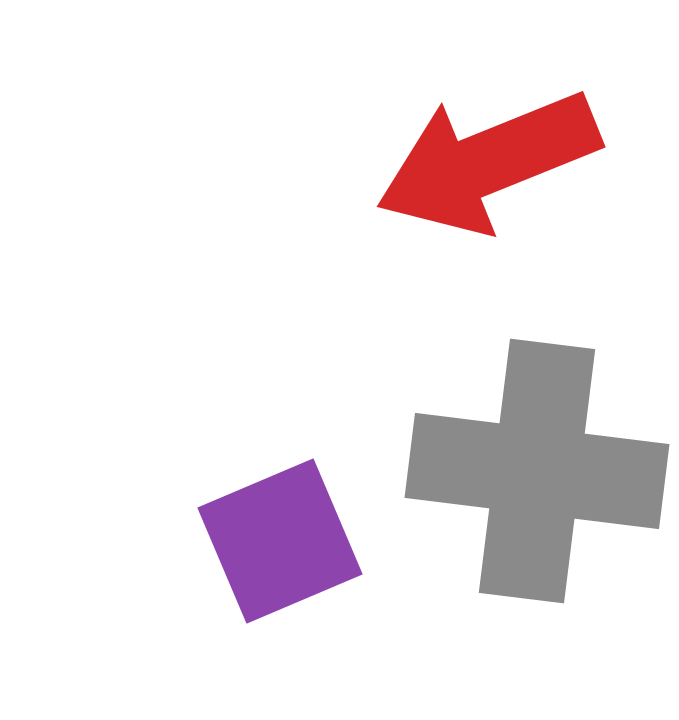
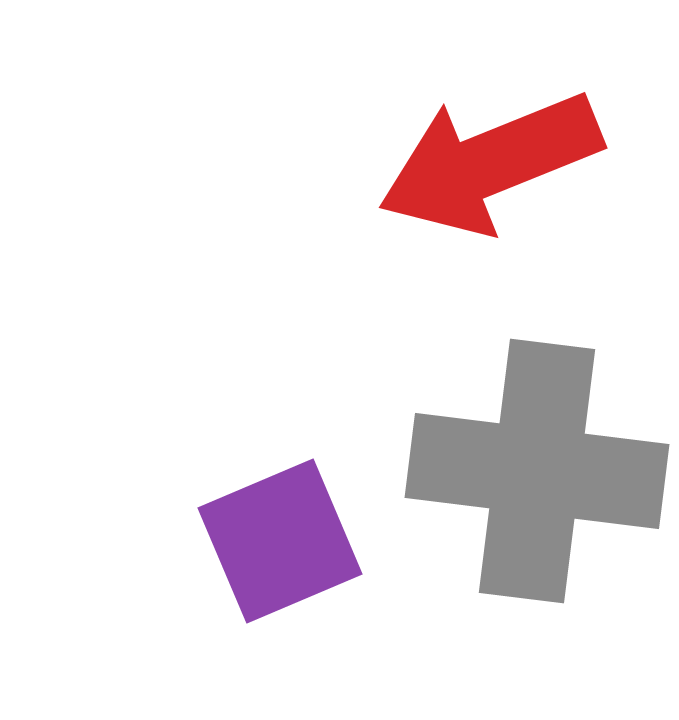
red arrow: moved 2 px right, 1 px down
